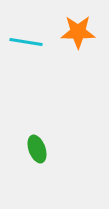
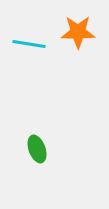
cyan line: moved 3 px right, 2 px down
